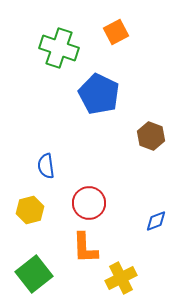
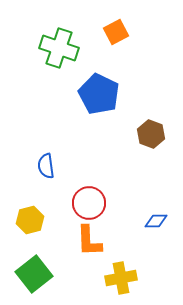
brown hexagon: moved 2 px up
yellow hexagon: moved 10 px down
blue diamond: rotated 20 degrees clockwise
orange L-shape: moved 4 px right, 7 px up
yellow cross: rotated 16 degrees clockwise
